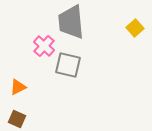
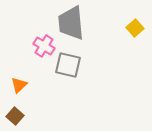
gray trapezoid: moved 1 px down
pink cross: rotated 10 degrees counterclockwise
orange triangle: moved 1 px right, 2 px up; rotated 18 degrees counterclockwise
brown square: moved 2 px left, 3 px up; rotated 18 degrees clockwise
